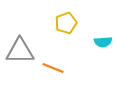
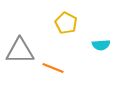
yellow pentagon: rotated 25 degrees counterclockwise
cyan semicircle: moved 2 px left, 3 px down
